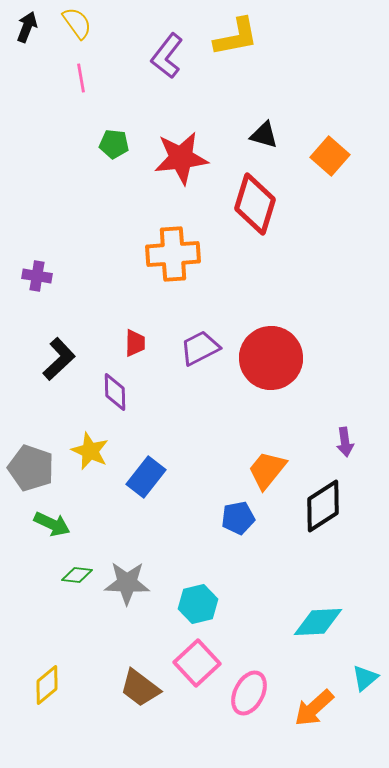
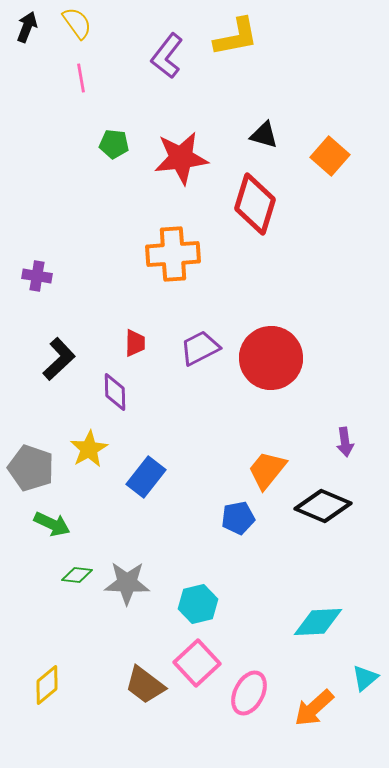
yellow star: moved 1 px left, 2 px up; rotated 18 degrees clockwise
black diamond: rotated 56 degrees clockwise
brown trapezoid: moved 5 px right, 3 px up
